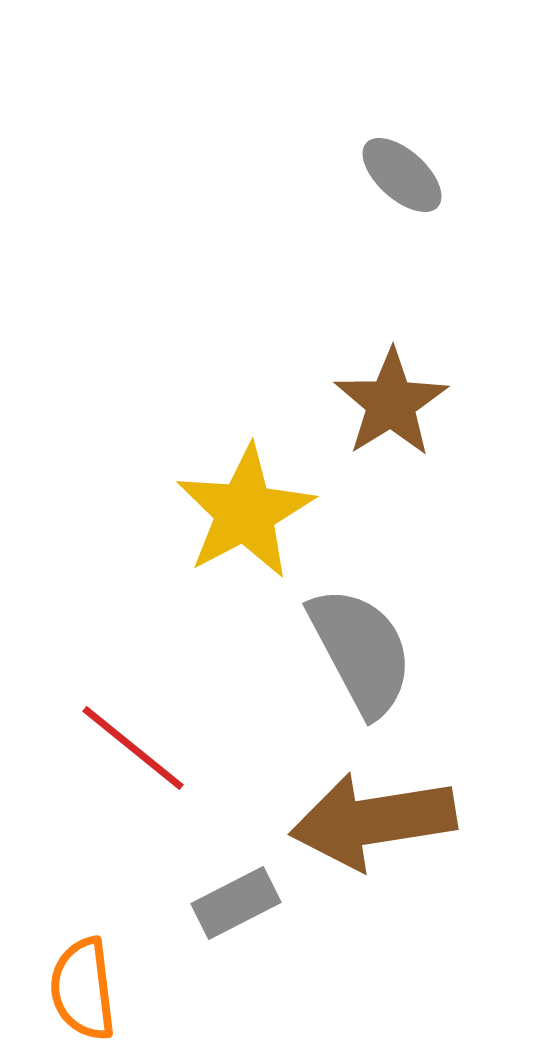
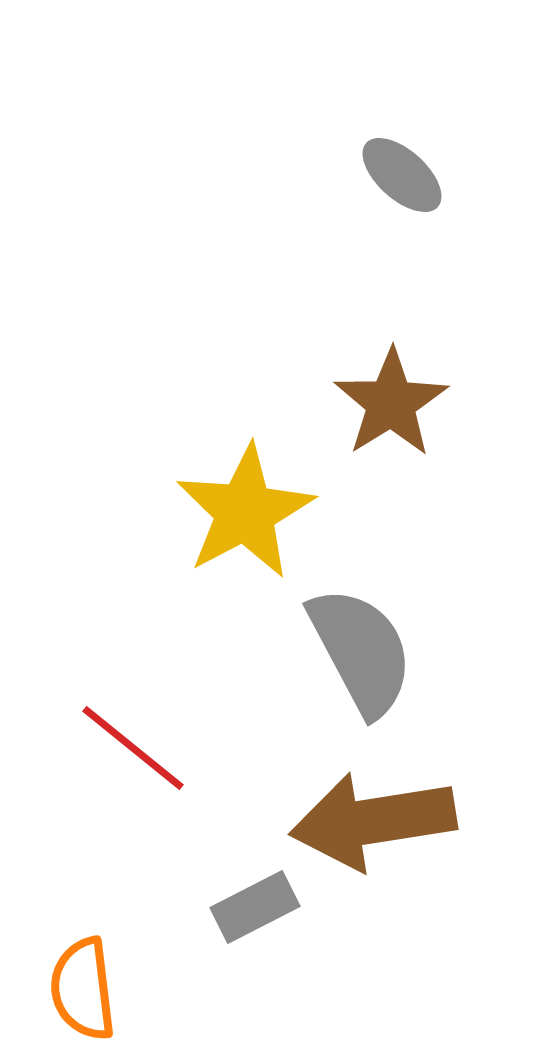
gray rectangle: moved 19 px right, 4 px down
